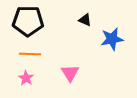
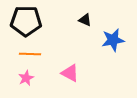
black pentagon: moved 2 px left
blue star: moved 1 px right, 1 px down
pink triangle: rotated 30 degrees counterclockwise
pink star: rotated 14 degrees clockwise
